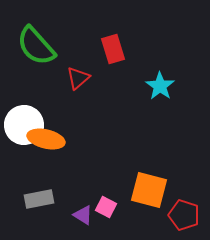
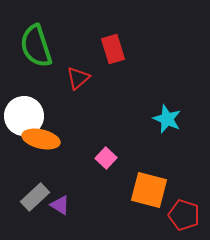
green semicircle: rotated 24 degrees clockwise
cyan star: moved 7 px right, 33 px down; rotated 12 degrees counterclockwise
white circle: moved 9 px up
orange ellipse: moved 5 px left
gray rectangle: moved 4 px left, 2 px up; rotated 32 degrees counterclockwise
pink square: moved 49 px up; rotated 15 degrees clockwise
purple triangle: moved 23 px left, 10 px up
